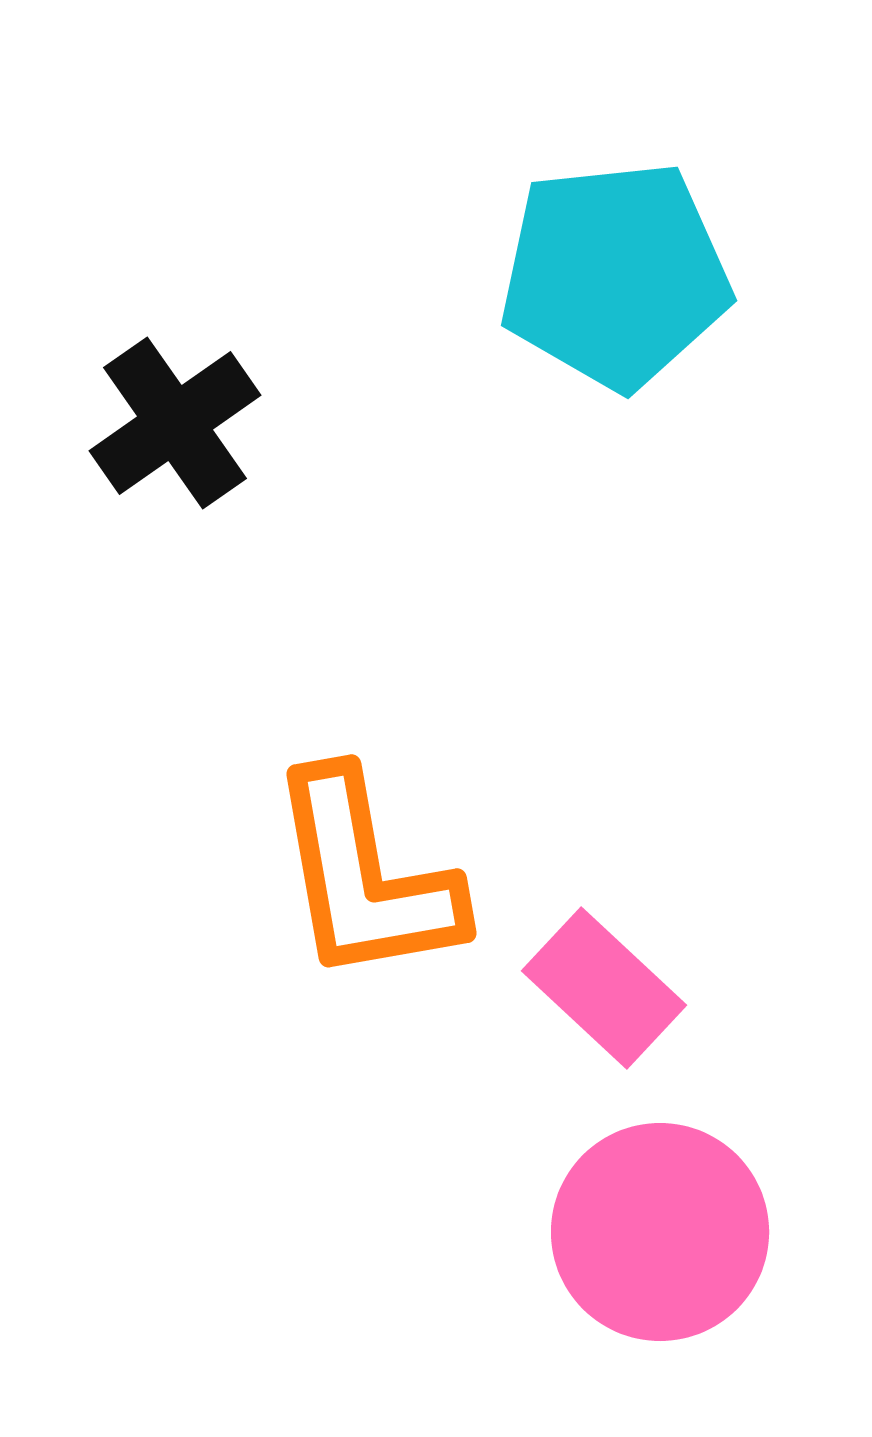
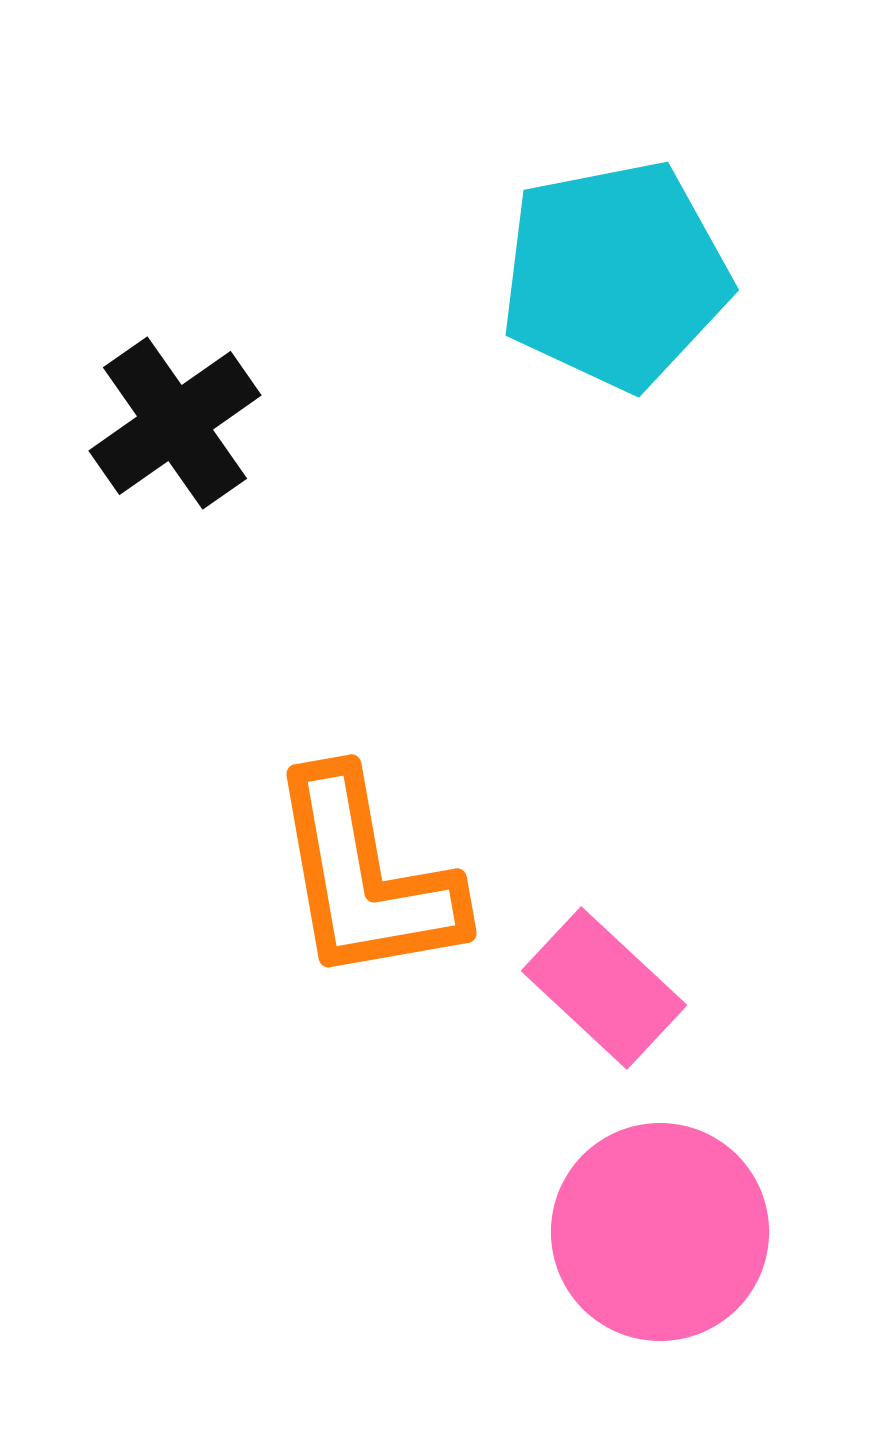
cyan pentagon: rotated 5 degrees counterclockwise
